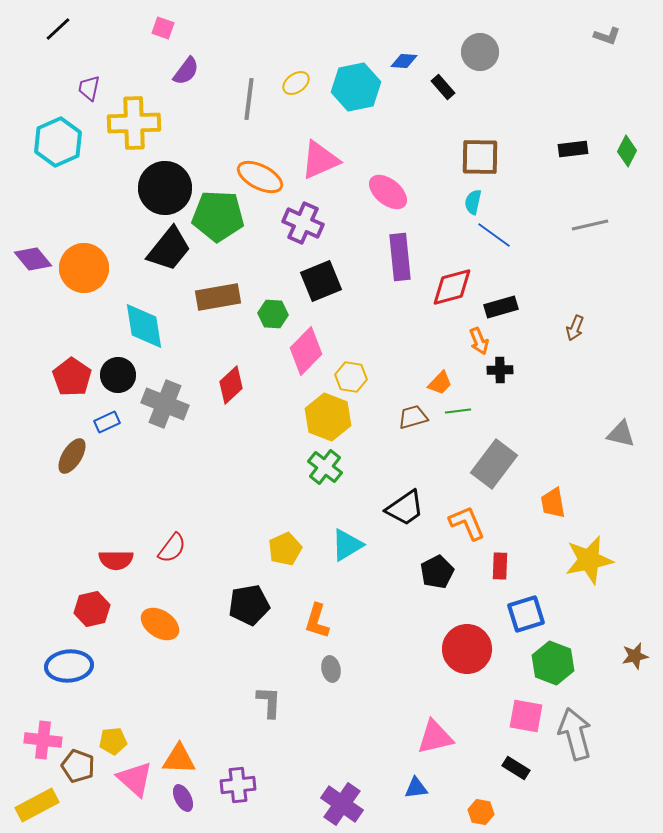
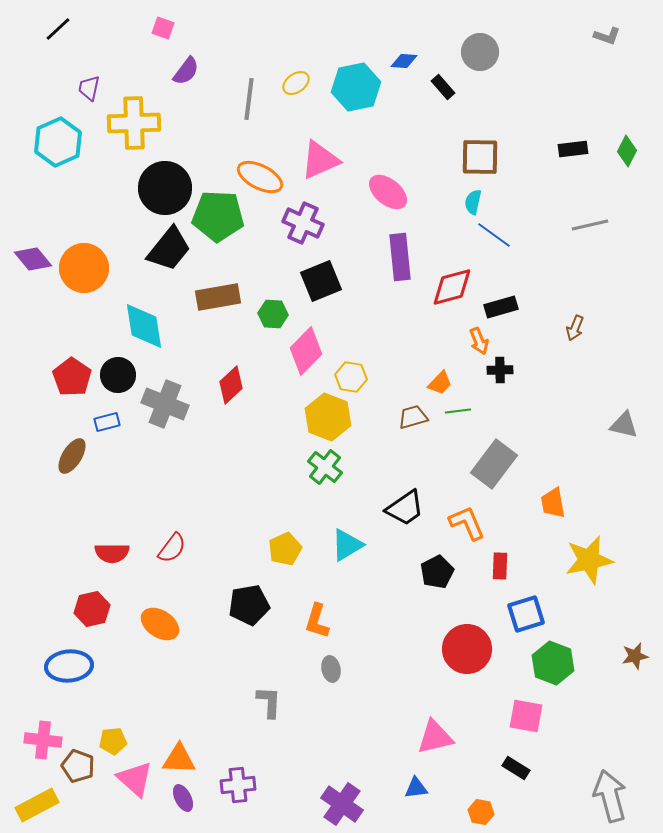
blue rectangle at (107, 422): rotated 10 degrees clockwise
gray triangle at (621, 434): moved 3 px right, 9 px up
red semicircle at (116, 560): moved 4 px left, 7 px up
gray arrow at (575, 734): moved 35 px right, 62 px down
